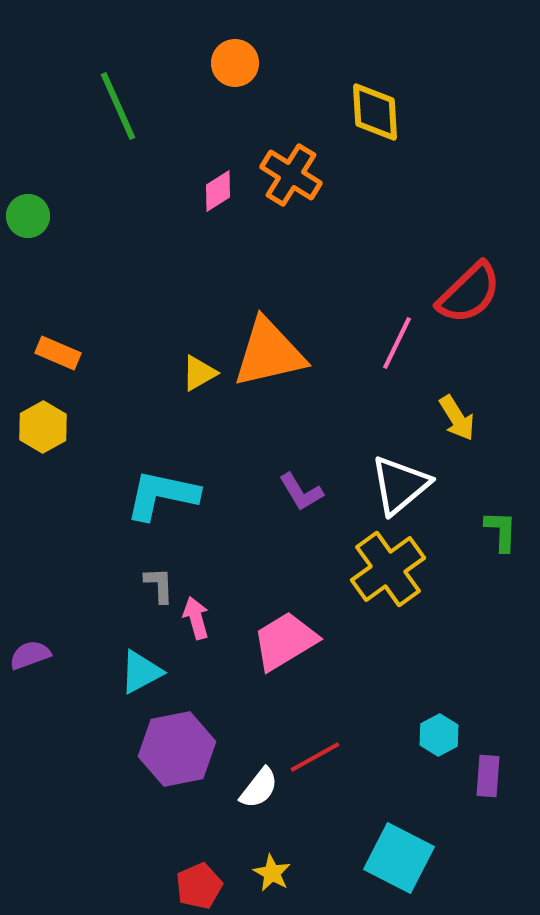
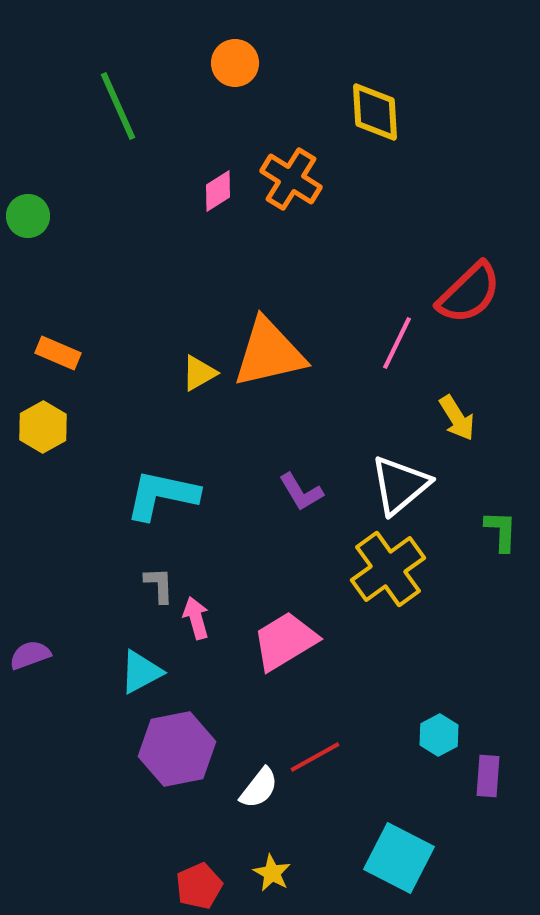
orange cross: moved 4 px down
